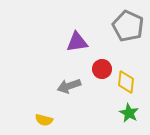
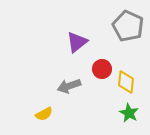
purple triangle: rotated 30 degrees counterclockwise
yellow semicircle: moved 6 px up; rotated 42 degrees counterclockwise
